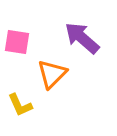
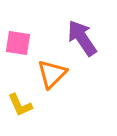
purple arrow: rotated 15 degrees clockwise
pink square: moved 1 px right, 1 px down
